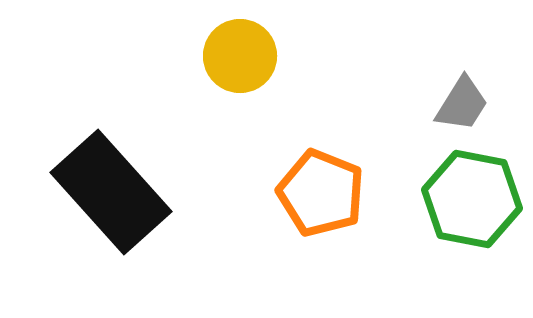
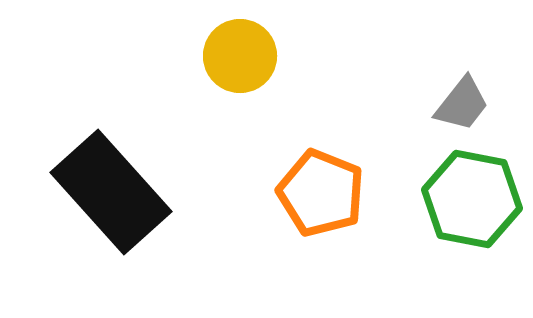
gray trapezoid: rotated 6 degrees clockwise
